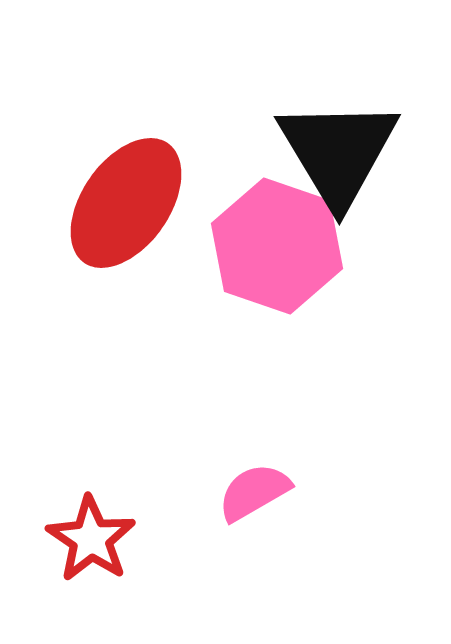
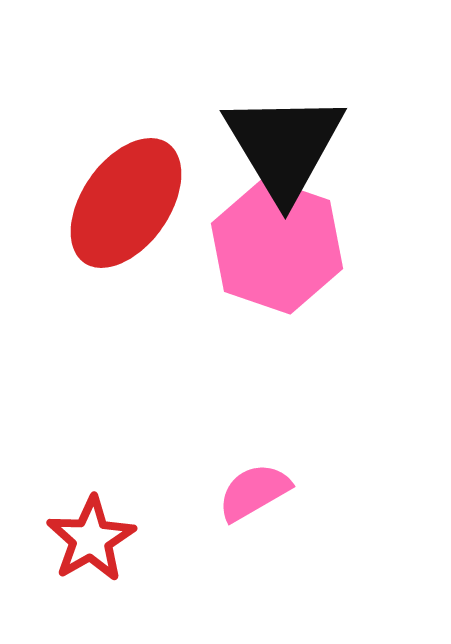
black triangle: moved 54 px left, 6 px up
red star: rotated 8 degrees clockwise
